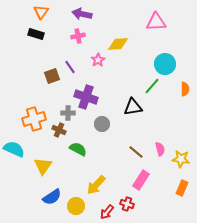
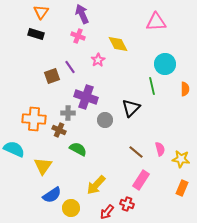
purple arrow: rotated 54 degrees clockwise
pink cross: rotated 32 degrees clockwise
yellow diamond: rotated 65 degrees clockwise
green line: rotated 54 degrees counterclockwise
black triangle: moved 2 px left, 1 px down; rotated 36 degrees counterclockwise
orange cross: rotated 20 degrees clockwise
gray circle: moved 3 px right, 4 px up
blue semicircle: moved 2 px up
yellow circle: moved 5 px left, 2 px down
